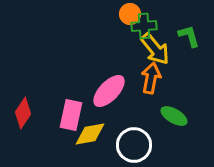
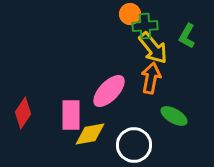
green cross: moved 1 px right
green L-shape: moved 2 px left; rotated 135 degrees counterclockwise
yellow arrow: moved 2 px left, 1 px up
pink rectangle: rotated 12 degrees counterclockwise
